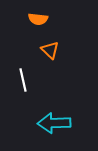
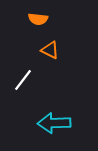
orange triangle: rotated 18 degrees counterclockwise
white line: rotated 50 degrees clockwise
